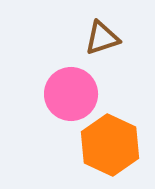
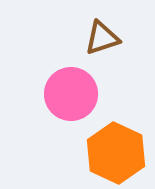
orange hexagon: moved 6 px right, 8 px down
